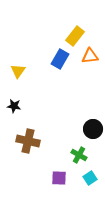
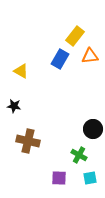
yellow triangle: moved 3 px right; rotated 35 degrees counterclockwise
cyan square: rotated 24 degrees clockwise
